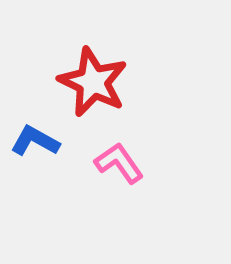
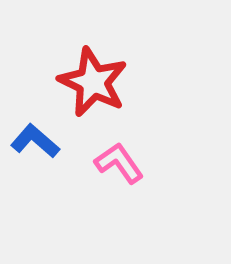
blue L-shape: rotated 12 degrees clockwise
